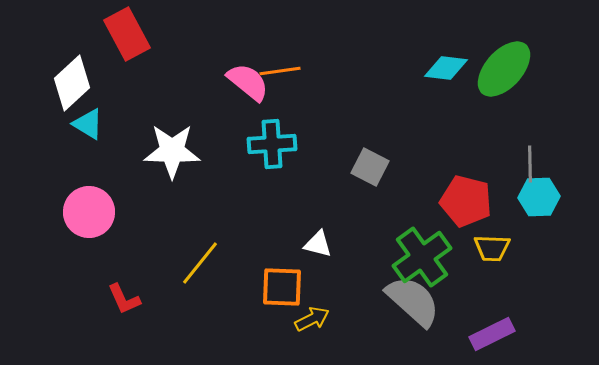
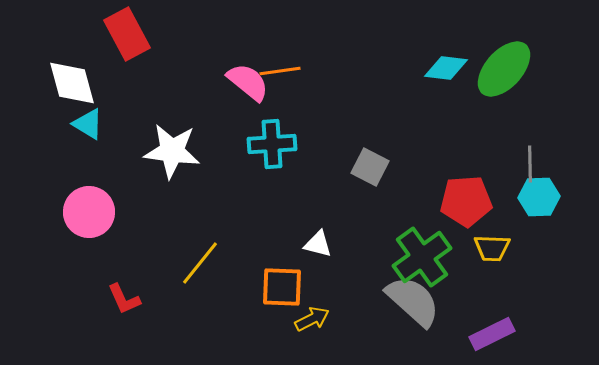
white diamond: rotated 62 degrees counterclockwise
white star: rotated 6 degrees clockwise
red pentagon: rotated 18 degrees counterclockwise
